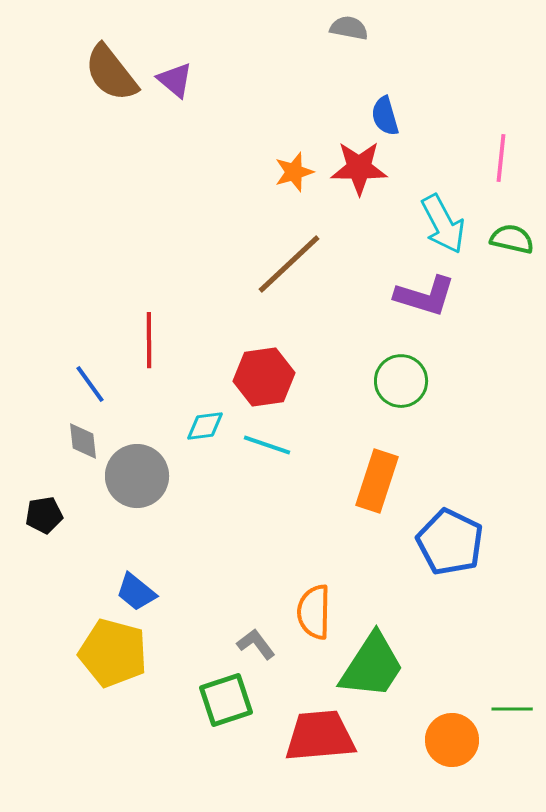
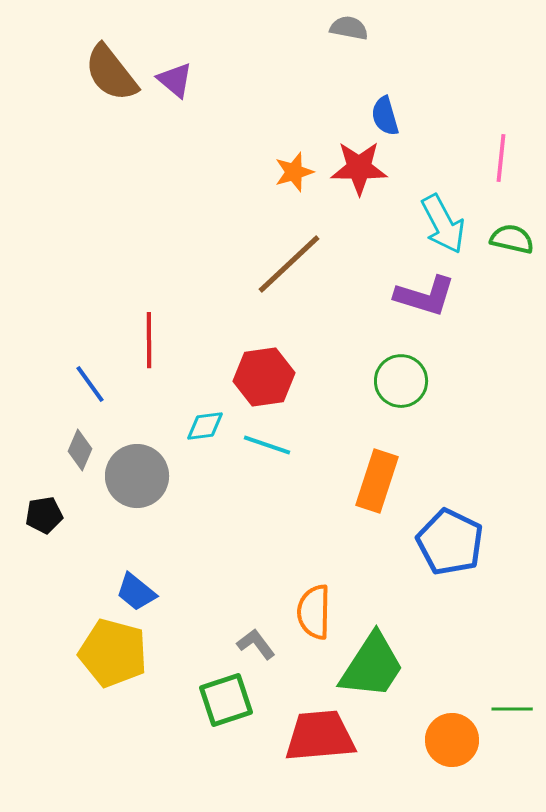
gray diamond: moved 3 px left, 9 px down; rotated 30 degrees clockwise
